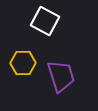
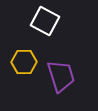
yellow hexagon: moved 1 px right, 1 px up
